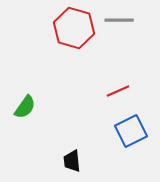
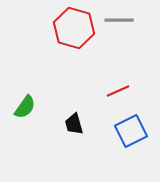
black trapezoid: moved 2 px right, 37 px up; rotated 10 degrees counterclockwise
